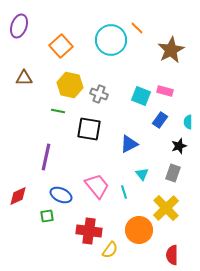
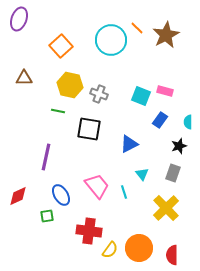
purple ellipse: moved 7 px up
brown star: moved 5 px left, 15 px up
blue ellipse: rotated 35 degrees clockwise
orange circle: moved 18 px down
